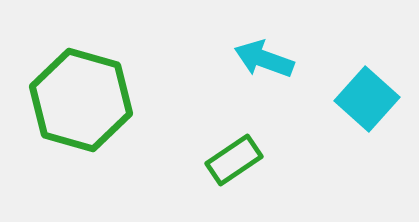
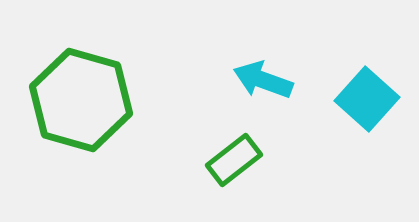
cyan arrow: moved 1 px left, 21 px down
green rectangle: rotated 4 degrees counterclockwise
